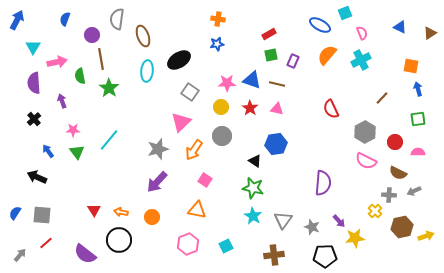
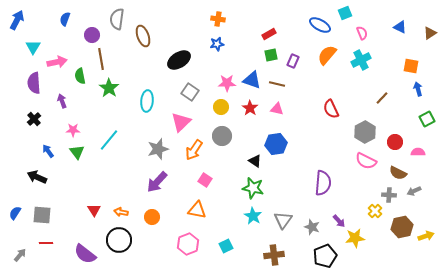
cyan ellipse at (147, 71): moved 30 px down
green square at (418, 119): moved 9 px right; rotated 21 degrees counterclockwise
red line at (46, 243): rotated 40 degrees clockwise
black pentagon at (325, 256): rotated 20 degrees counterclockwise
